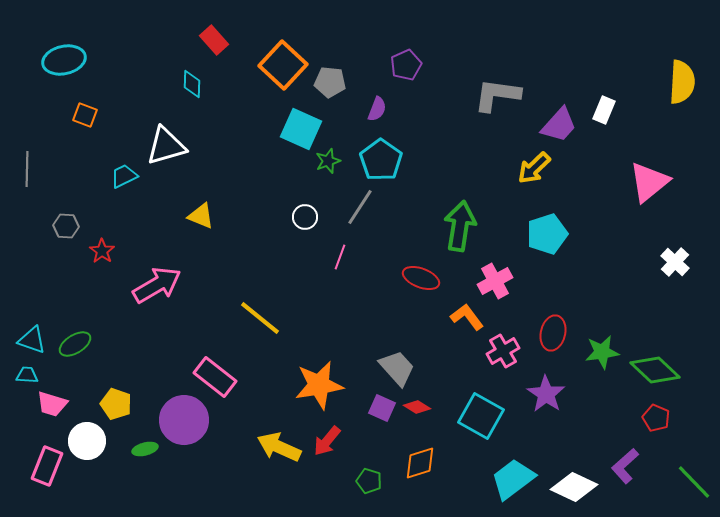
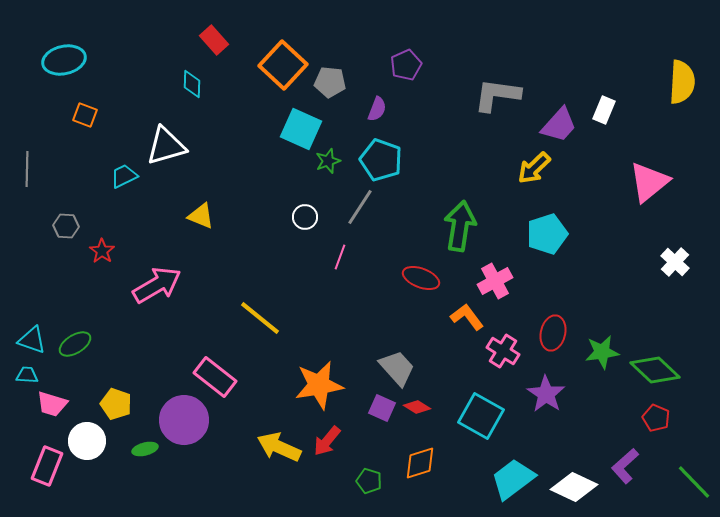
cyan pentagon at (381, 160): rotated 15 degrees counterclockwise
pink cross at (503, 351): rotated 28 degrees counterclockwise
